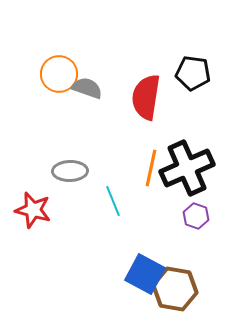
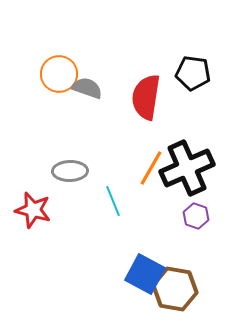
orange line: rotated 18 degrees clockwise
